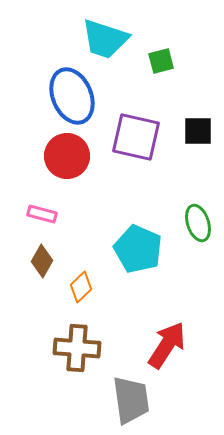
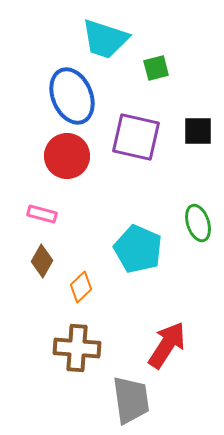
green square: moved 5 px left, 7 px down
